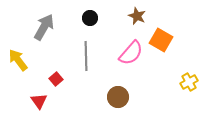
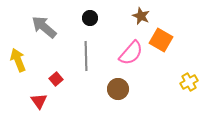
brown star: moved 4 px right
gray arrow: rotated 80 degrees counterclockwise
yellow arrow: rotated 15 degrees clockwise
brown circle: moved 8 px up
